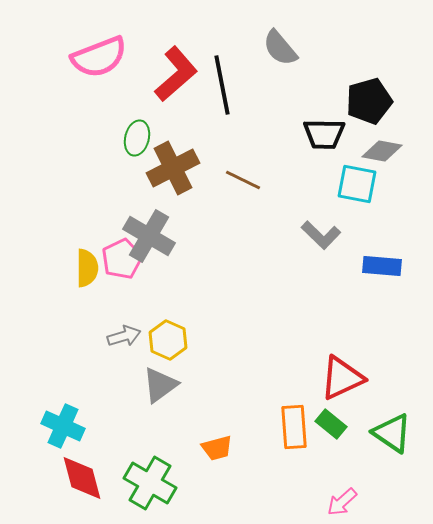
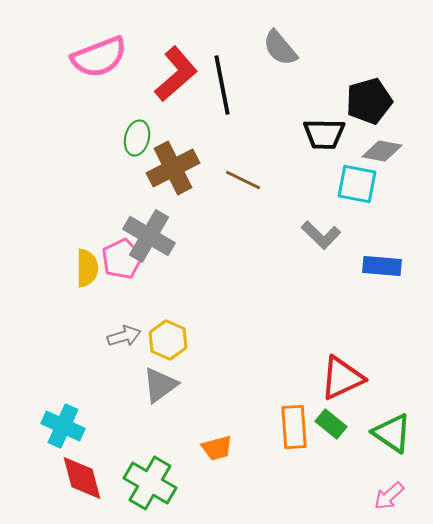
pink arrow: moved 47 px right, 6 px up
